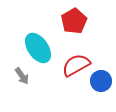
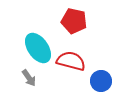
red pentagon: rotated 30 degrees counterclockwise
red semicircle: moved 5 px left, 4 px up; rotated 44 degrees clockwise
gray arrow: moved 7 px right, 2 px down
